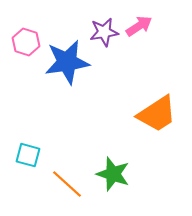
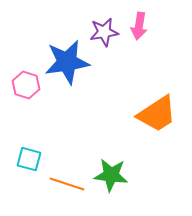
pink arrow: rotated 132 degrees clockwise
pink hexagon: moved 43 px down
cyan square: moved 1 px right, 4 px down
green star: moved 2 px left, 1 px down; rotated 12 degrees counterclockwise
orange line: rotated 24 degrees counterclockwise
